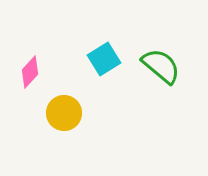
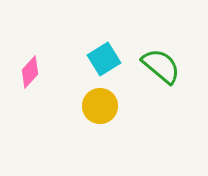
yellow circle: moved 36 px right, 7 px up
